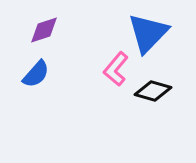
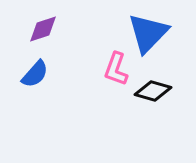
purple diamond: moved 1 px left, 1 px up
pink L-shape: rotated 20 degrees counterclockwise
blue semicircle: moved 1 px left
